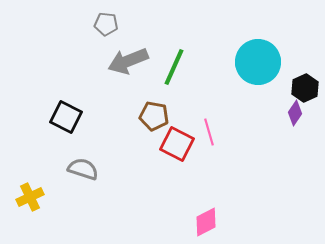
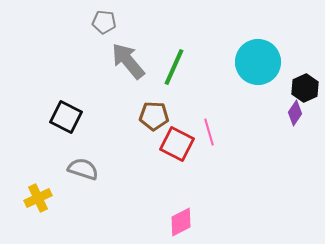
gray pentagon: moved 2 px left, 2 px up
gray arrow: rotated 72 degrees clockwise
brown pentagon: rotated 8 degrees counterclockwise
yellow cross: moved 8 px right, 1 px down
pink diamond: moved 25 px left
